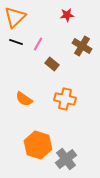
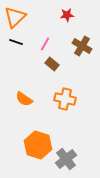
pink line: moved 7 px right
